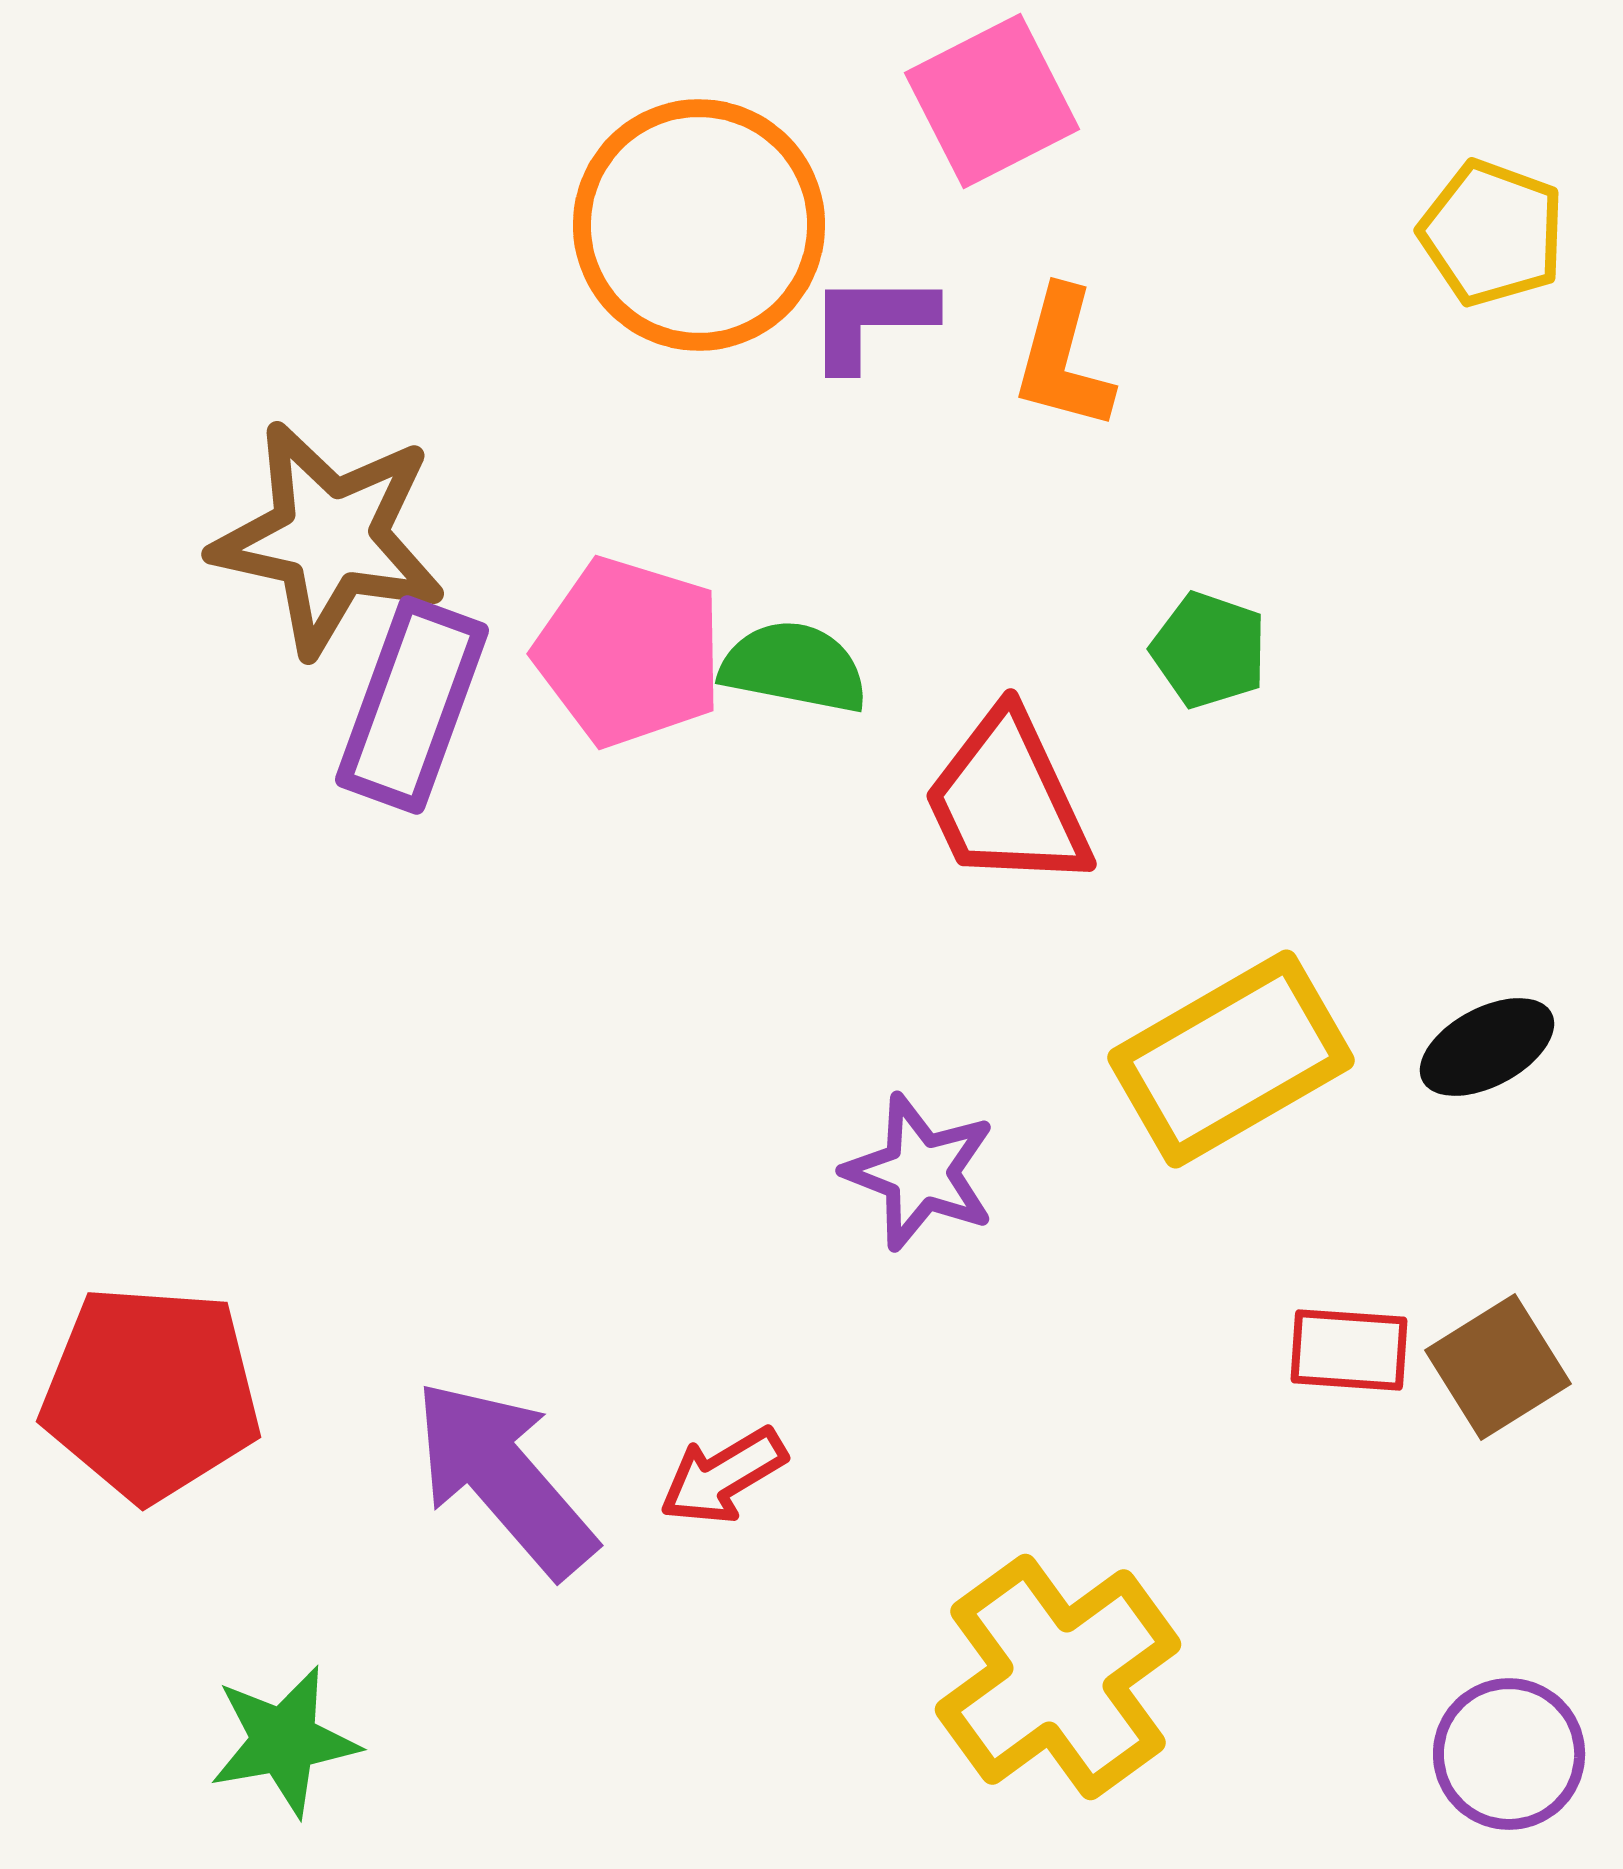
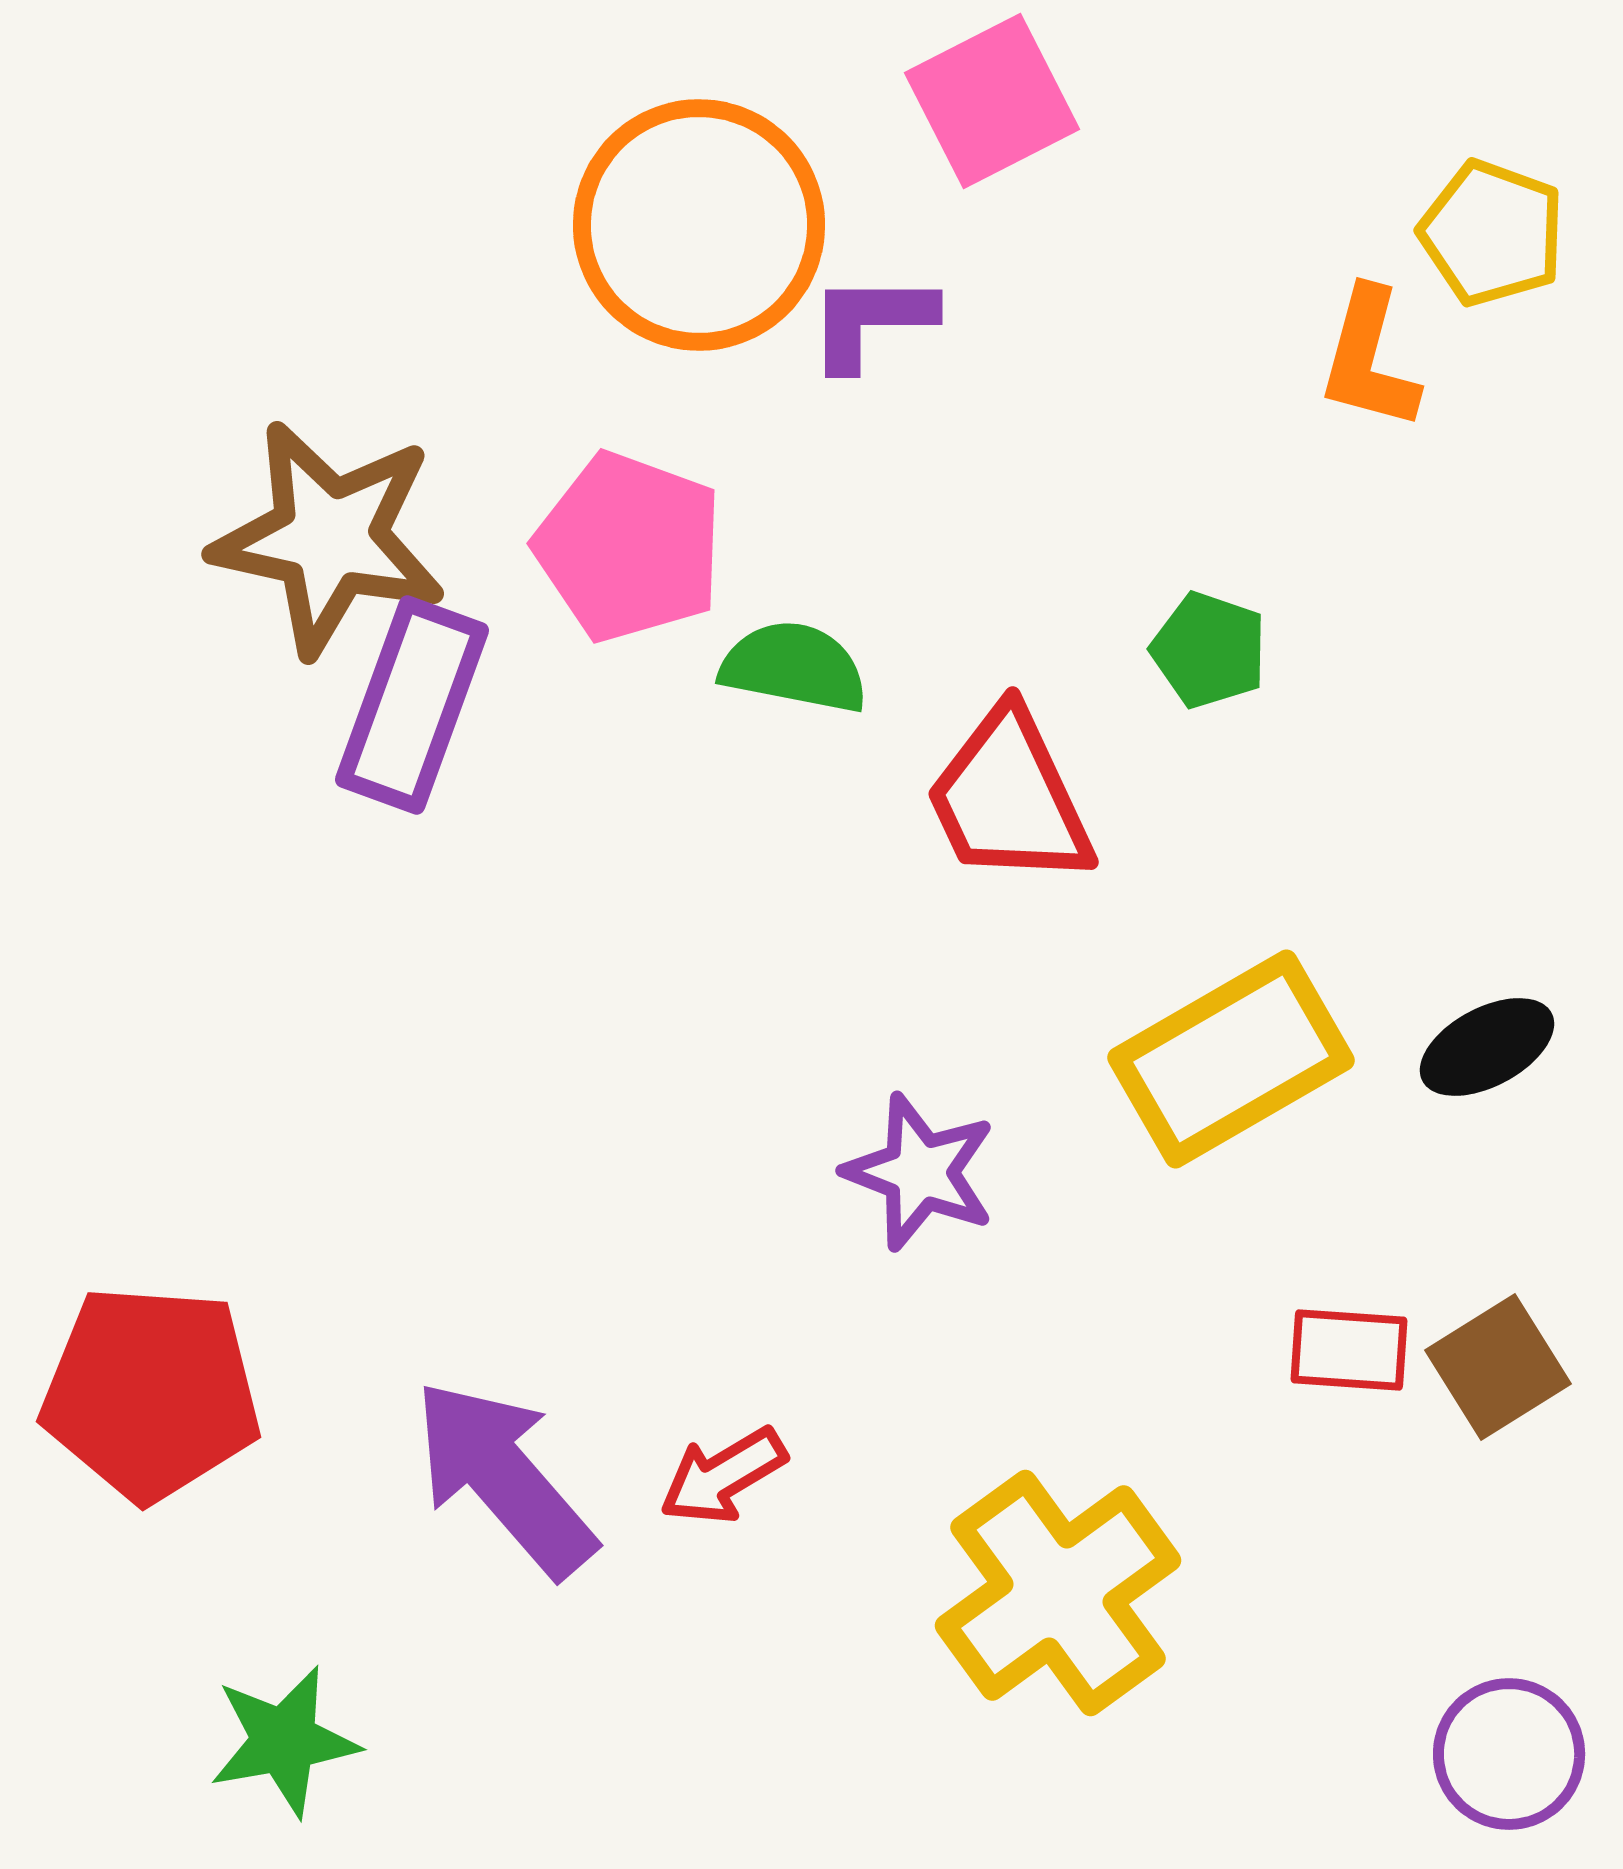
orange L-shape: moved 306 px right
pink pentagon: moved 105 px up; rotated 3 degrees clockwise
red trapezoid: moved 2 px right, 2 px up
yellow cross: moved 84 px up
